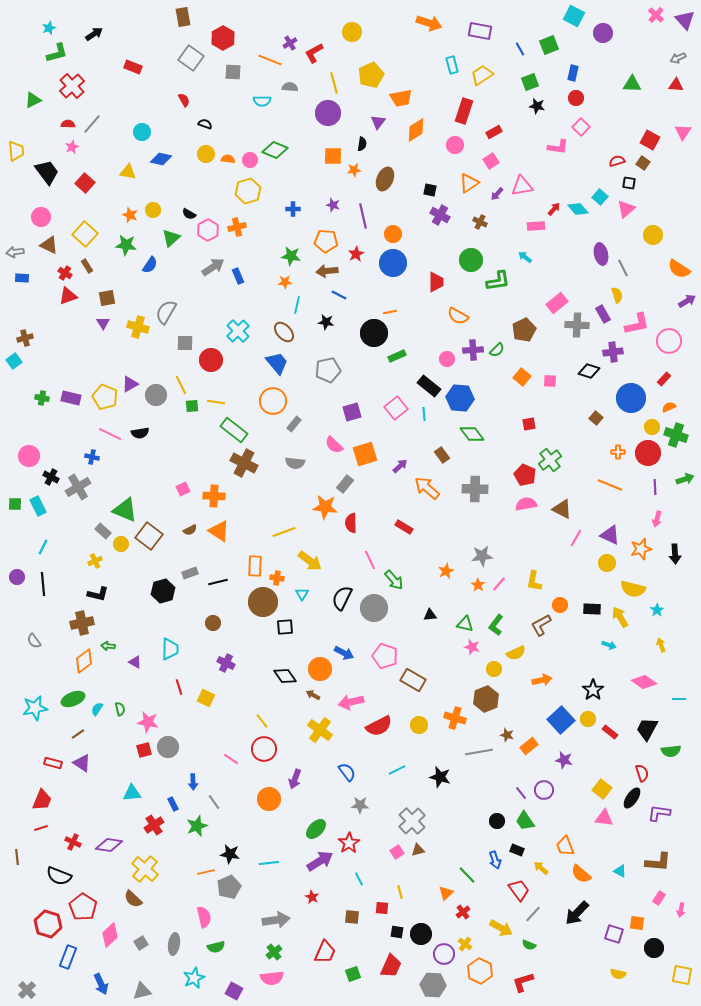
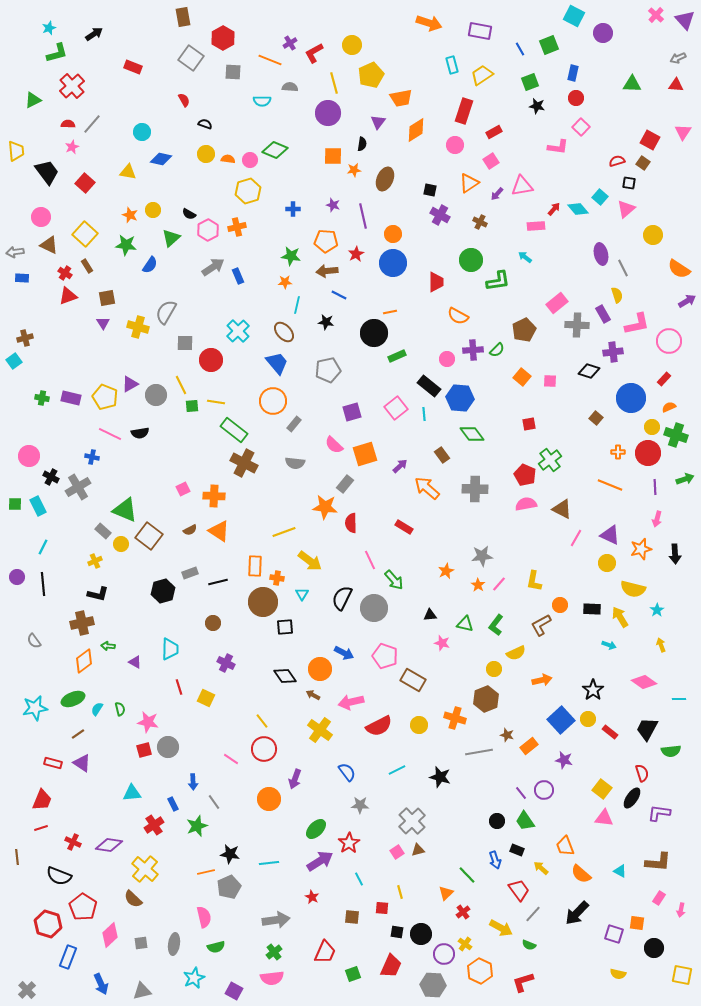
yellow circle at (352, 32): moved 13 px down
pink star at (472, 647): moved 30 px left, 4 px up
gray square at (141, 943): rotated 24 degrees clockwise
